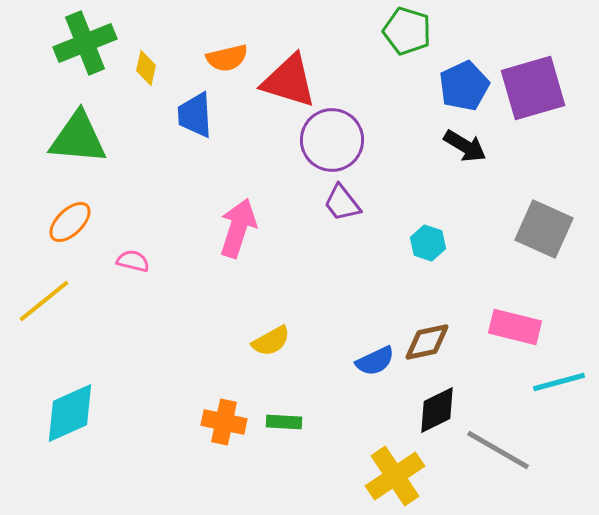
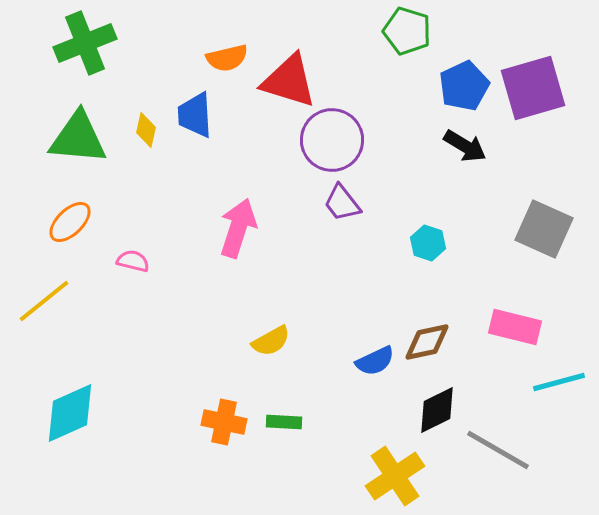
yellow diamond: moved 62 px down
